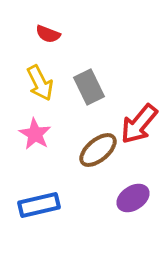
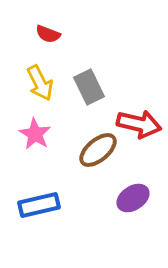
red arrow: rotated 117 degrees counterclockwise
